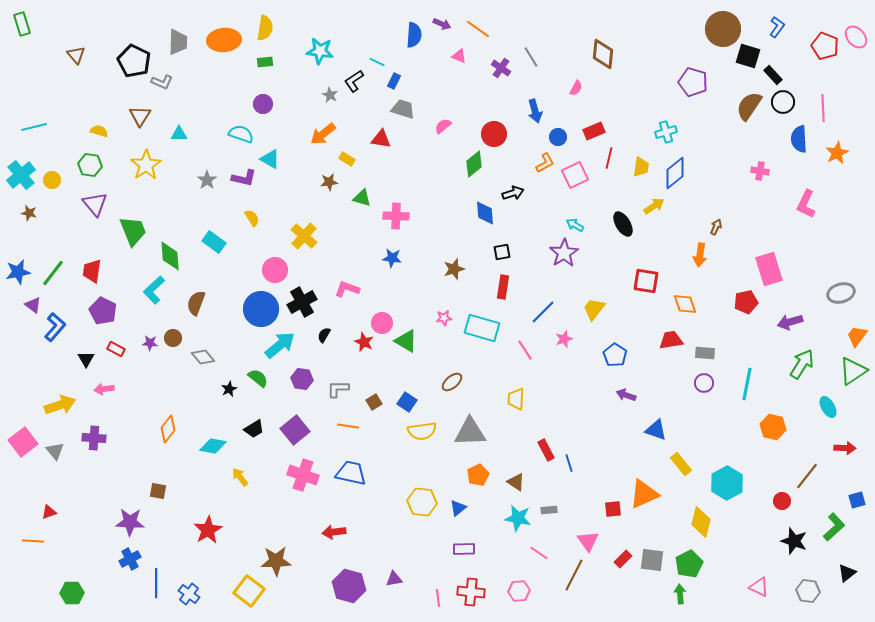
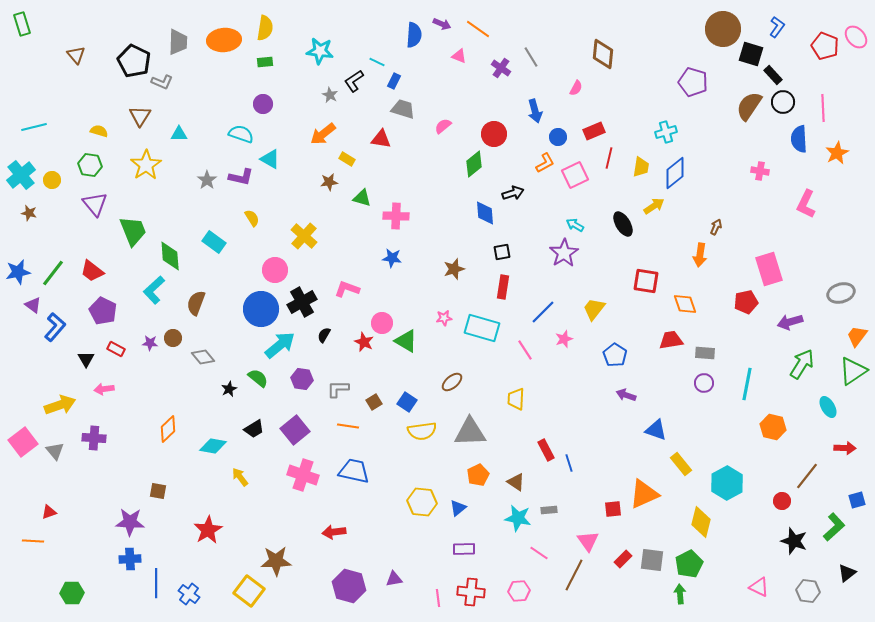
black square at (748, 56): moved 3 px right, 2 px up
purple L-shape at (244, 178): moved 3 px left, 1 px up
red trapezoid at (92, 271): rotated 60 degrees counterclockwise
orange diamond at (168, 429): rotated 8 degrees clockwise
blue trapezoid at (351, 473): moved 3 px right, 2 px up
blue cross at (130, 559): rotated 25 degrees clockwise
